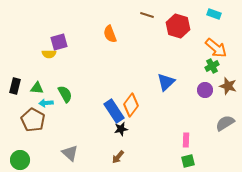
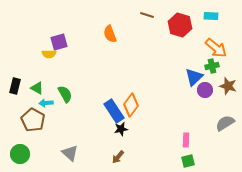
cyan rectangle: moved 3 px left, 2 px down; rotated 16 degrees counterclockwise
red hexagon: moved 2 px right, 1 px up
green cross: rotated 16 degrees clockwise
blue triangle: moved 28 px right, 5 px up
green triangle: rotated 24 degrees clockwise
green circle: moved 6 px up
